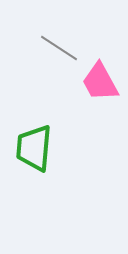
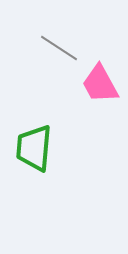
pink trapezoid: moved 2 px down
